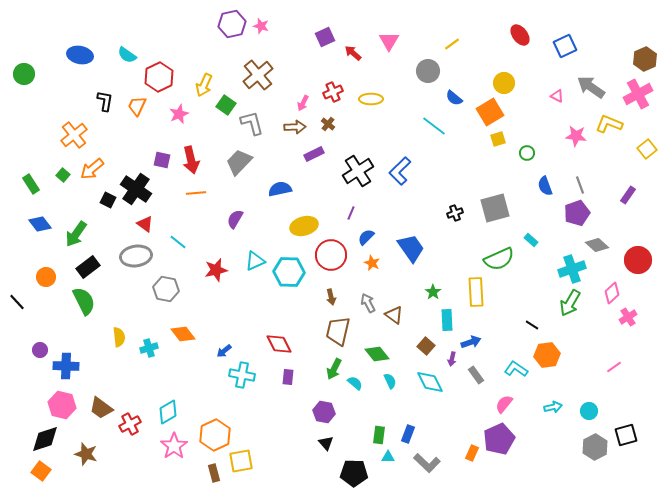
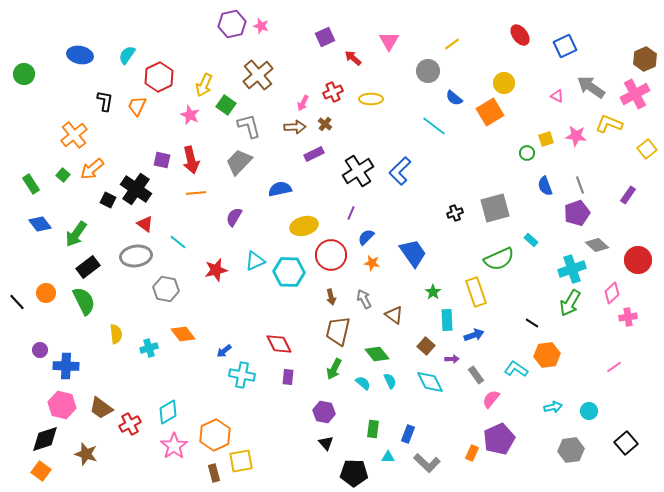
red arrow at (353, 53): moved 5 px down
cyan semicircle at (127, 55): rotated 90 degrees clockwise
pink cross at (638, 94): moved 3 px left
pink star at (179, 114): moved 11 px right, 1 px down; rotated 24 degrees counterclockwise
gray L-shape at (252, 123): moved 3 px left, 3 px down
brown cross at (328, 124): moved 3 px left
yellow square at (498, 139): moved 48 px right
purple semicircle at (235, 219): moved 1 px left, 2 px up
blue trapezoid at (411, 248): moved 2 px right, 5 px down
orange star at (372, 263): rotated 14 degrees counterclockwise
orange circle at (46, 277): moved 16 px down
yellow rectangle at (476, 292): rotated 16 degrees counterclockwise
gray arrow at (368, 303): moved 4 px left, 4 px up
pink cross at (628, 317): rotated 24 degrees clockwise
black line at (532, 325): moved 2 px up
yellow semicircle at (119, 337): moved 3 px left, 3 px up
blue arrow at (471, 342): moved 3 px right, 7 px up
purple arrow at (452, 359): rotated 104 degrees counterclockwise
cyan semicircle at (355, 383): moved 8 px right
pink semicircle at (504, 404): moved 13 px left, 5 px up
green rectangle at (379, 435): moved 6 px left, 6 px up
black square at (626, 435): moved 8 px down; rotated 25 degrees counterclockwise
gray hexagon at (595, 447): moved 24 px left, 3 px down; rotated 20 degrees clockwise
